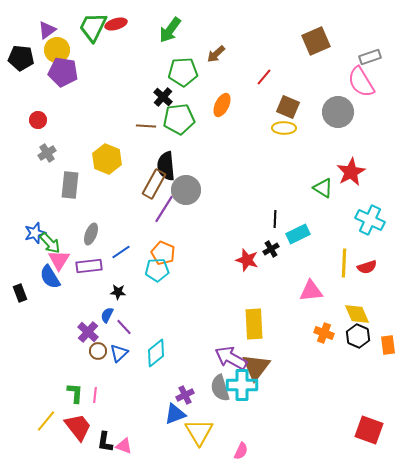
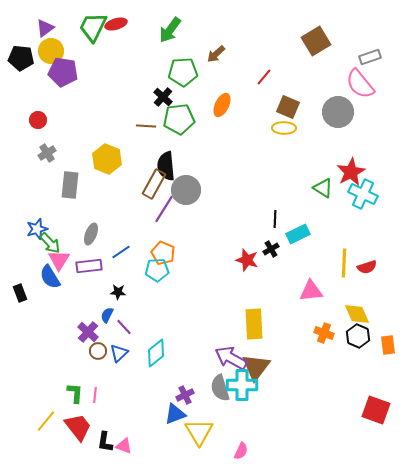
purple triangle at (47, 30): moved 2 px left, 2 px up
brown square at (316, 41): rotated 8 degrees counterclockwise
yellow circle at (57, 50): moved 6 px left, 1 px down
pink semicircle at (361, 82): moved 1 px left, 2 px down; rotated 8 degrees counterclockwise
cyan cross at (370, 220): moved 7 px left, 26 px up
blue star at (35, 233): moved 2 px right, 4 px up
red square at (369, 430): moved 7 px right, 20 px up
